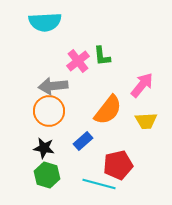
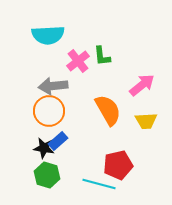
cyan semicircle: moved 3 px right, 13 px down
pink arrow: rotated 12 degrees clockwise
orange semicircle: rotated 68 degrees counterclockwise
blue rectangle: moved 25 px left
